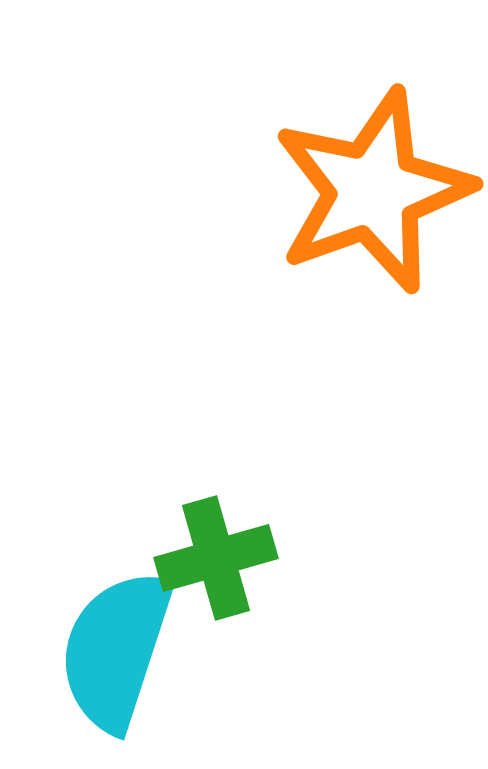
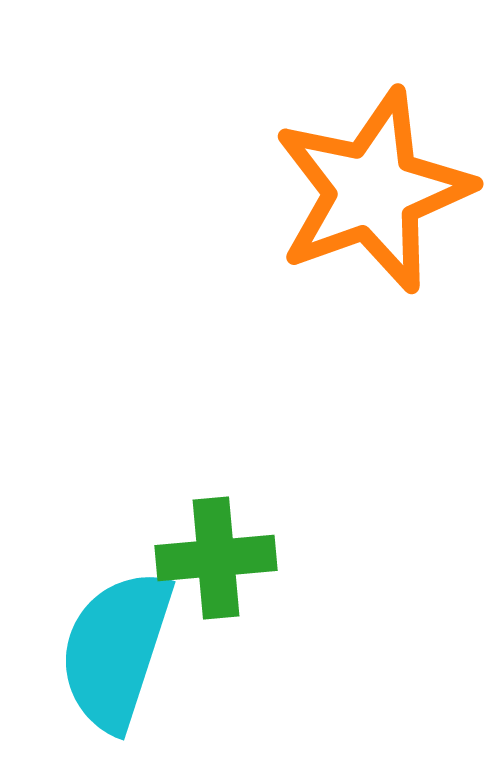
green cross: rotated 11 degrees clockwise
